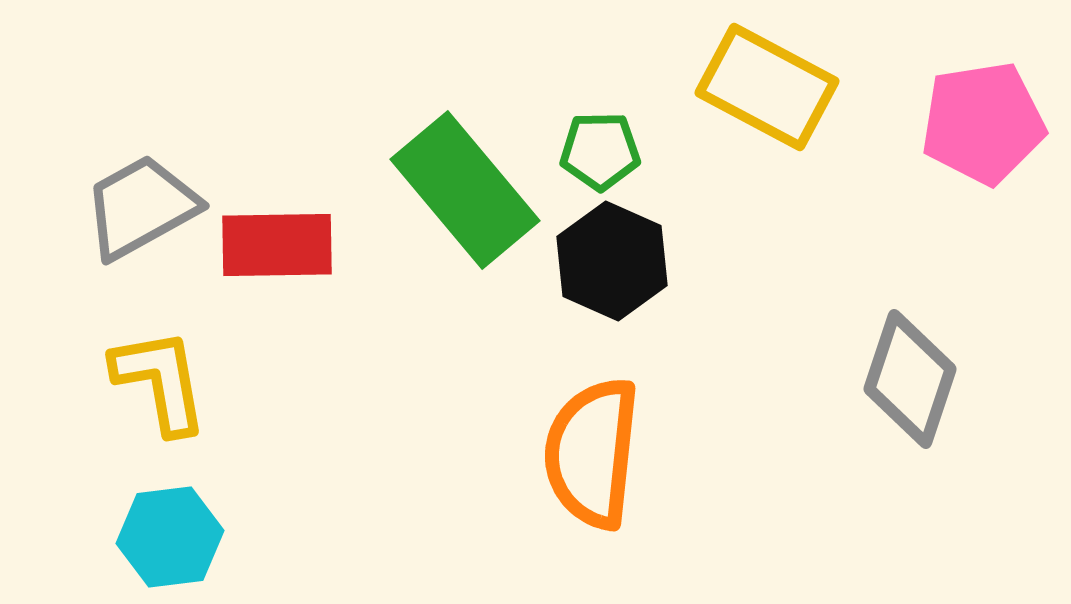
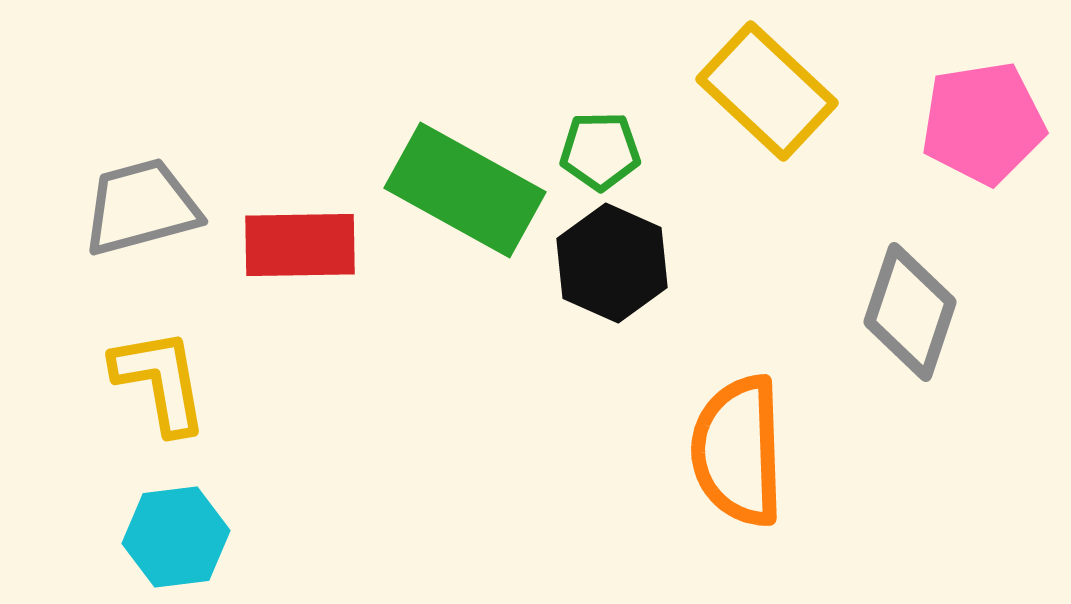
yellow rectangle: moved 4 px down; rotated 15 degrees clockwise
green rectangle: rotated 21 degrees counterclockwise
gray trapezoid: rotated 14 degrees clockwise
red rectangle: moved 23 px right
black hexagon: moved 2 px down
gray diamond: moved 67 px up
orange semicircle: moved 146 px right, 2 px up; rotated 8 degrees counterclockwise
cyan hexagon: moved 6 px right
